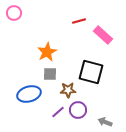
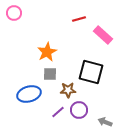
red line: moved 2 px up
purple circle: moved 1 px right
